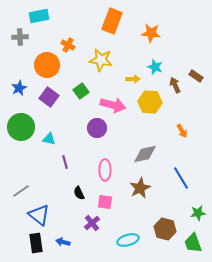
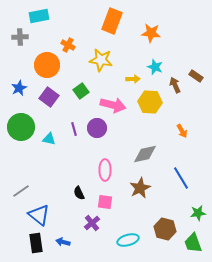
purple line: moved 9 px right, 33 px up
